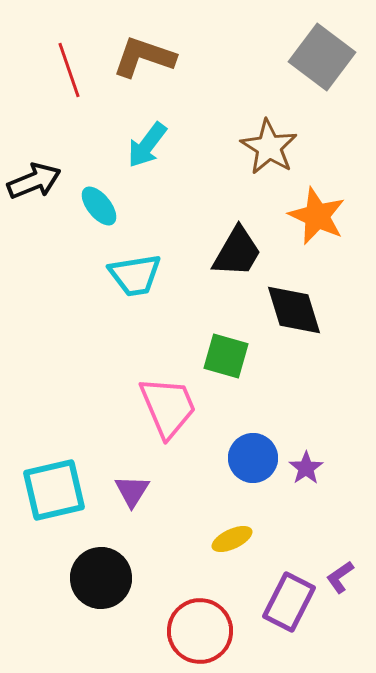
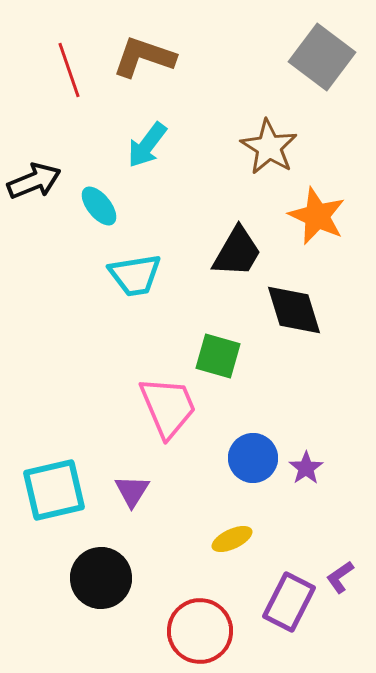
green square: moved 8 px left
